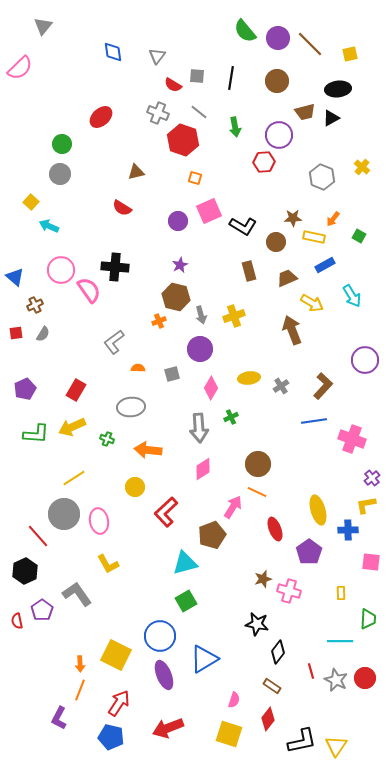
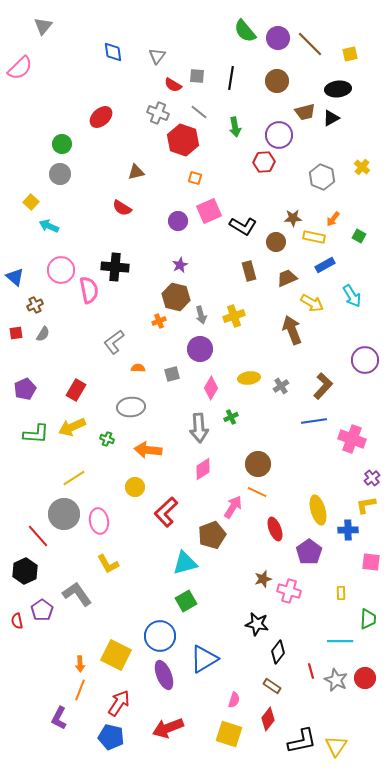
pink semicircle at (89, 290): rotated 24 degrees clockwise
